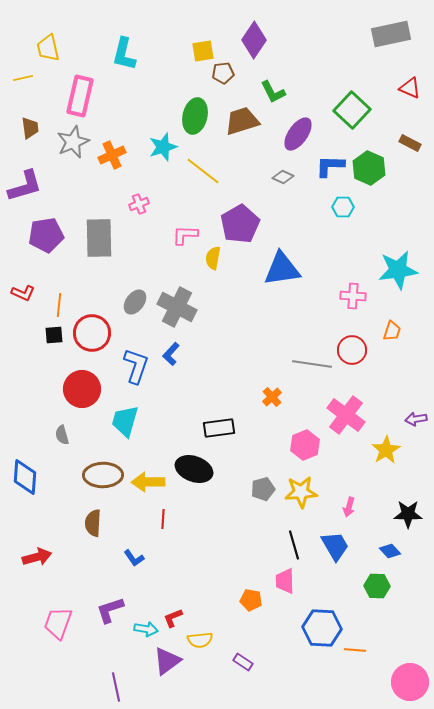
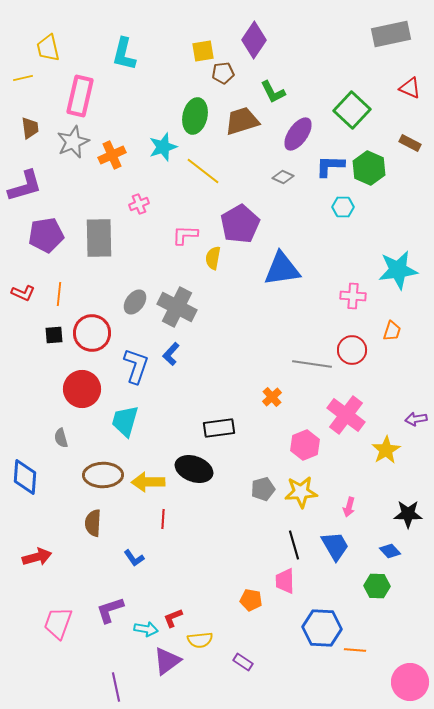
orange line at (59, 305): moved 11 px up
gray semicircle at (62, 435): moved 1 px left, 3 px down
